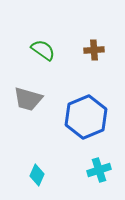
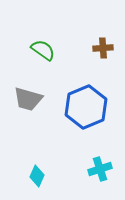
brown cross: moved 9 px right, 2 px up
blue hexagon: moved 10 px up
cyan cross: moved 1 px right, 1 px up
cyan diamond: moved 1 px down
